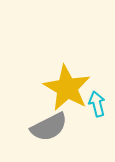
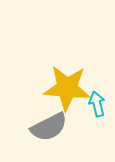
yellow star: rotated 24 degrees counterclockwise
